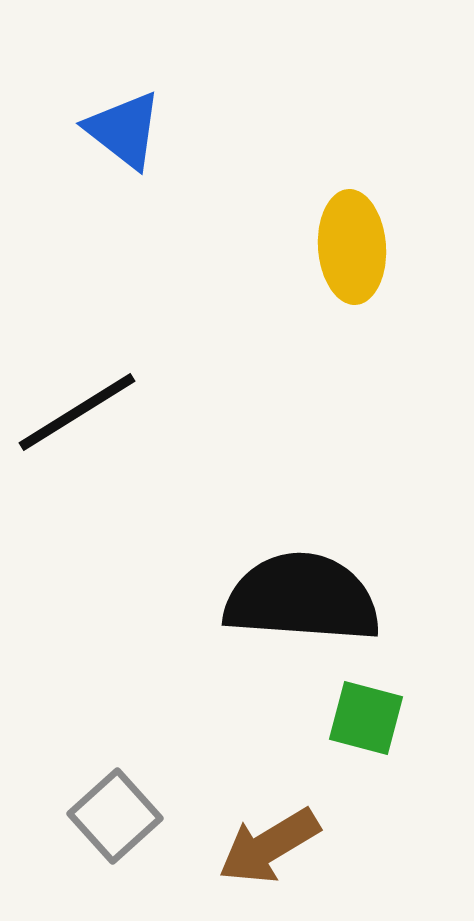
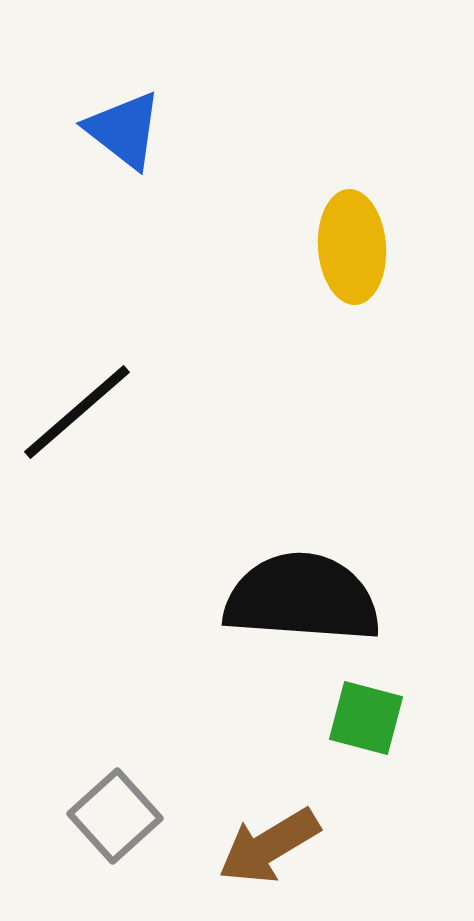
black line: rotated 9 degrees counterclockwise
